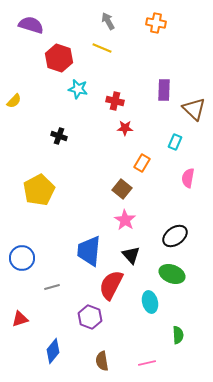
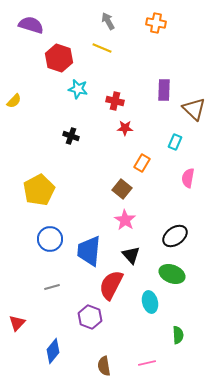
black cross: moved 12 px right
blue circle: moved 28 px right, 19 px up
red triangle: moved 3 px left, 4 px down; rotated 30 degrees counterclockwise
brown semicircle: moved 2 px right, 5 px down
